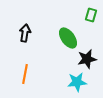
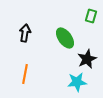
green rectangle: moved 1 px down
green ellipse: moved 3 px left
black star: rotated 12 degrees counterclockwise
